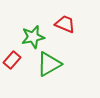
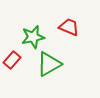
red trapezoid: moved 4 px right, 3 px down
